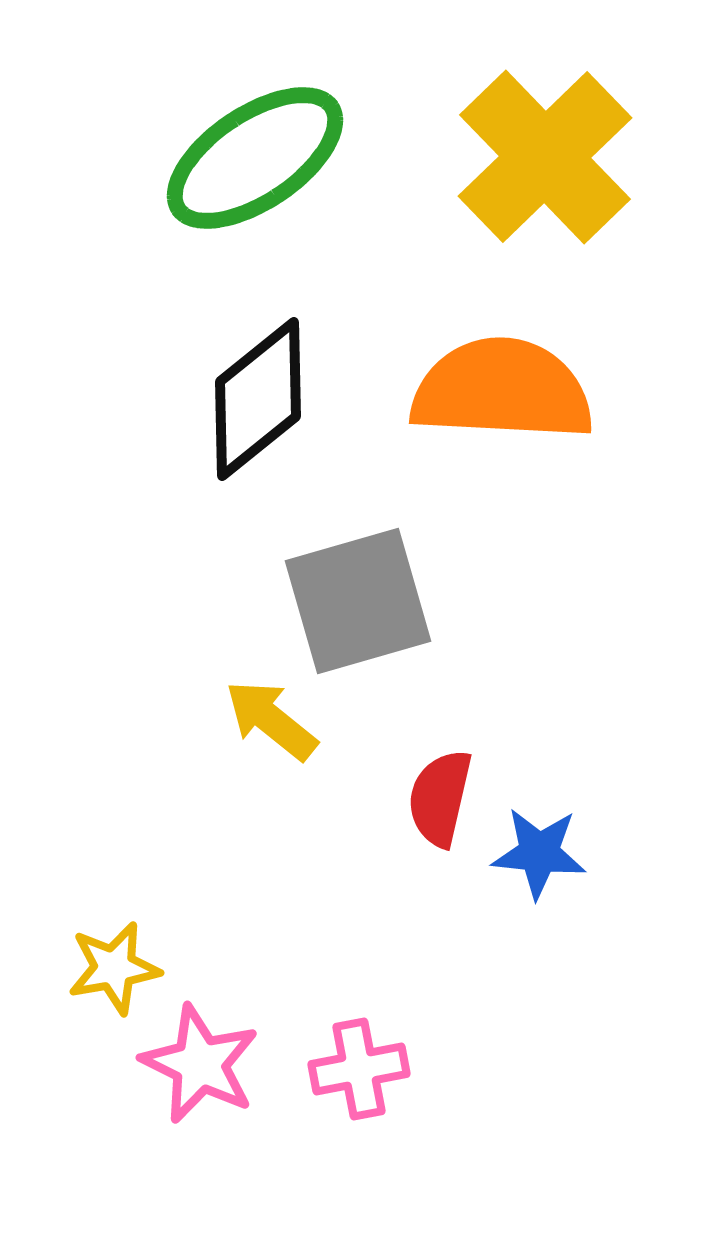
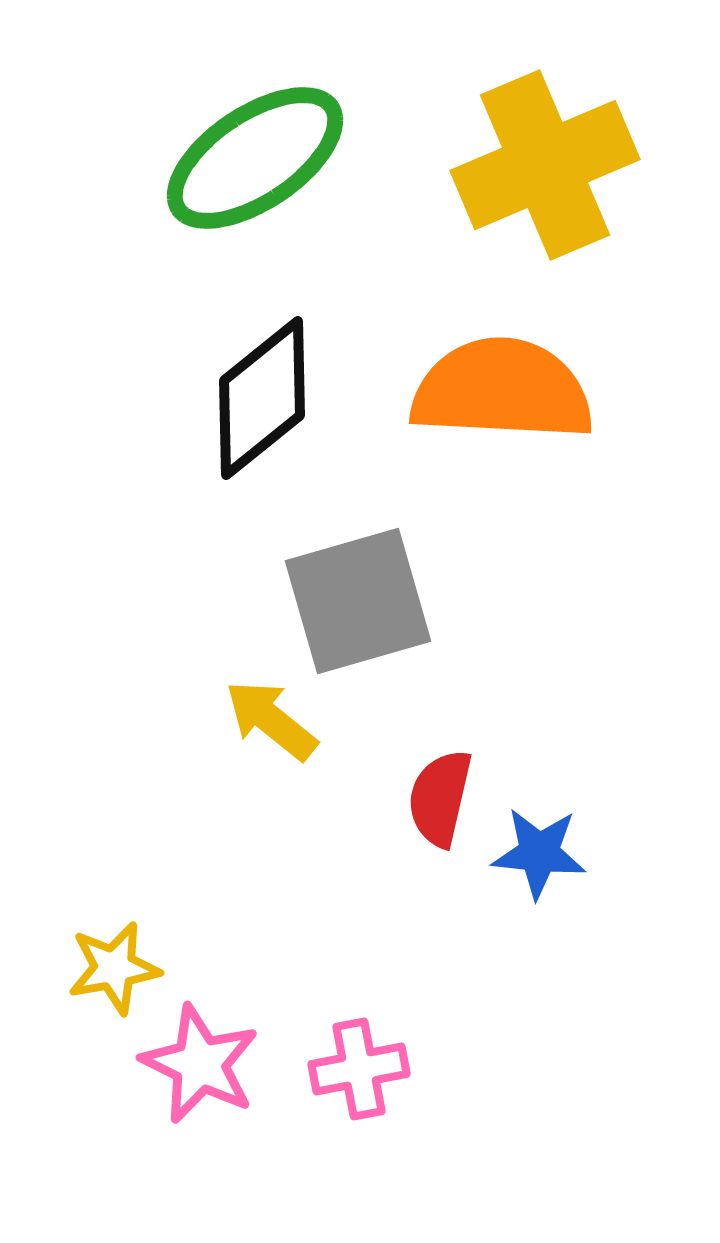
yellow cross: moved 8 px down; rotated 21 degrees clockwise
black diamond: moved 4 px right, 1 px up
